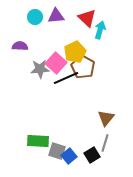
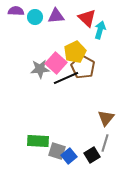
purple semicircle: moved 4 px left, 35 px up
